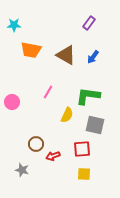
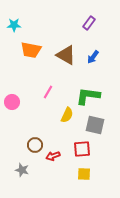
brown circle: moved 1 px left, 1 px down
